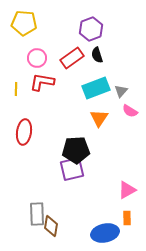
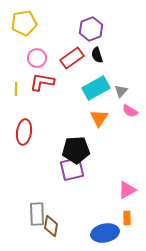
yellow pentagon: rotated 15 degrees counterclockwise
cyan rectangle: rotated 8 degrees counterclockwise
